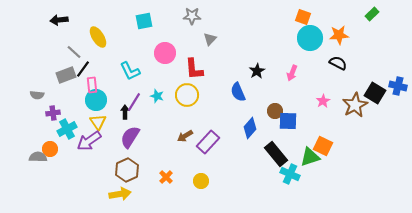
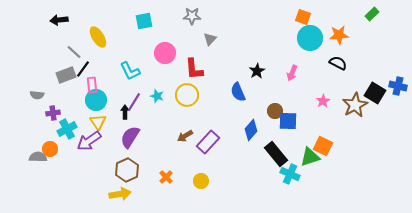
blue diamond at (250, 128): moved 1 px right, 2 px down
